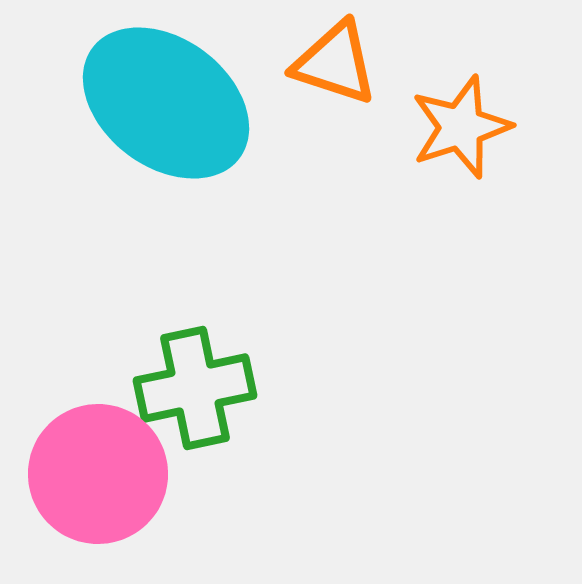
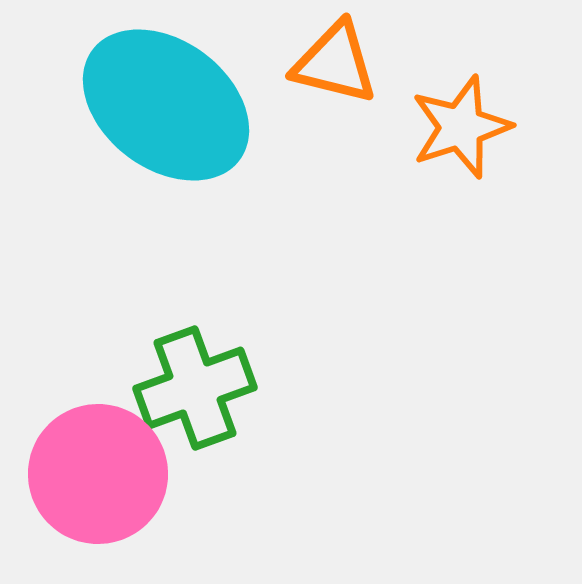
orange triangle: rotated 4 degrees counterclockwise
cyan ellipse: moved 2 px down
green cross: rotated 8 degrees counterclockwise
